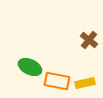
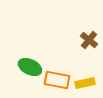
orange rectangle: moved 1 px up
